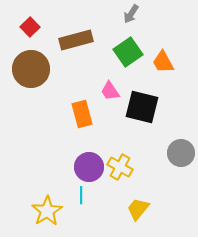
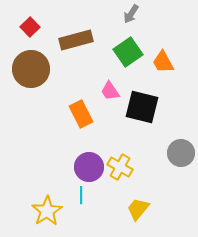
orange rectangle: moved 1 px left; rotated 12 degrees counterclockwise
